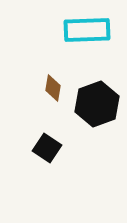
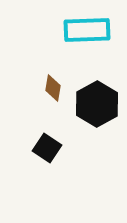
black hexagon: rotated 9 degrees counterclockwise
